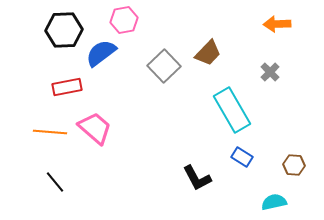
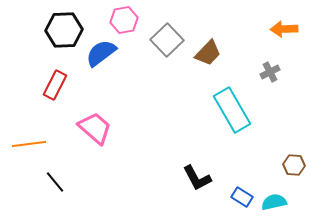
orange arrow: moved 7 px right, 5 px down
gray square: moved 3 px right, 26 px up
gray cross: rotated 18 degrees clockwise
red rectangle: moved 12 px left, 2 px up; rotated 52 degrees counterclockwise
orange line: moved 21 px left, 12 px down; rotated 12 degrees counterclockwise
blue rectangle: moved 40 px down
